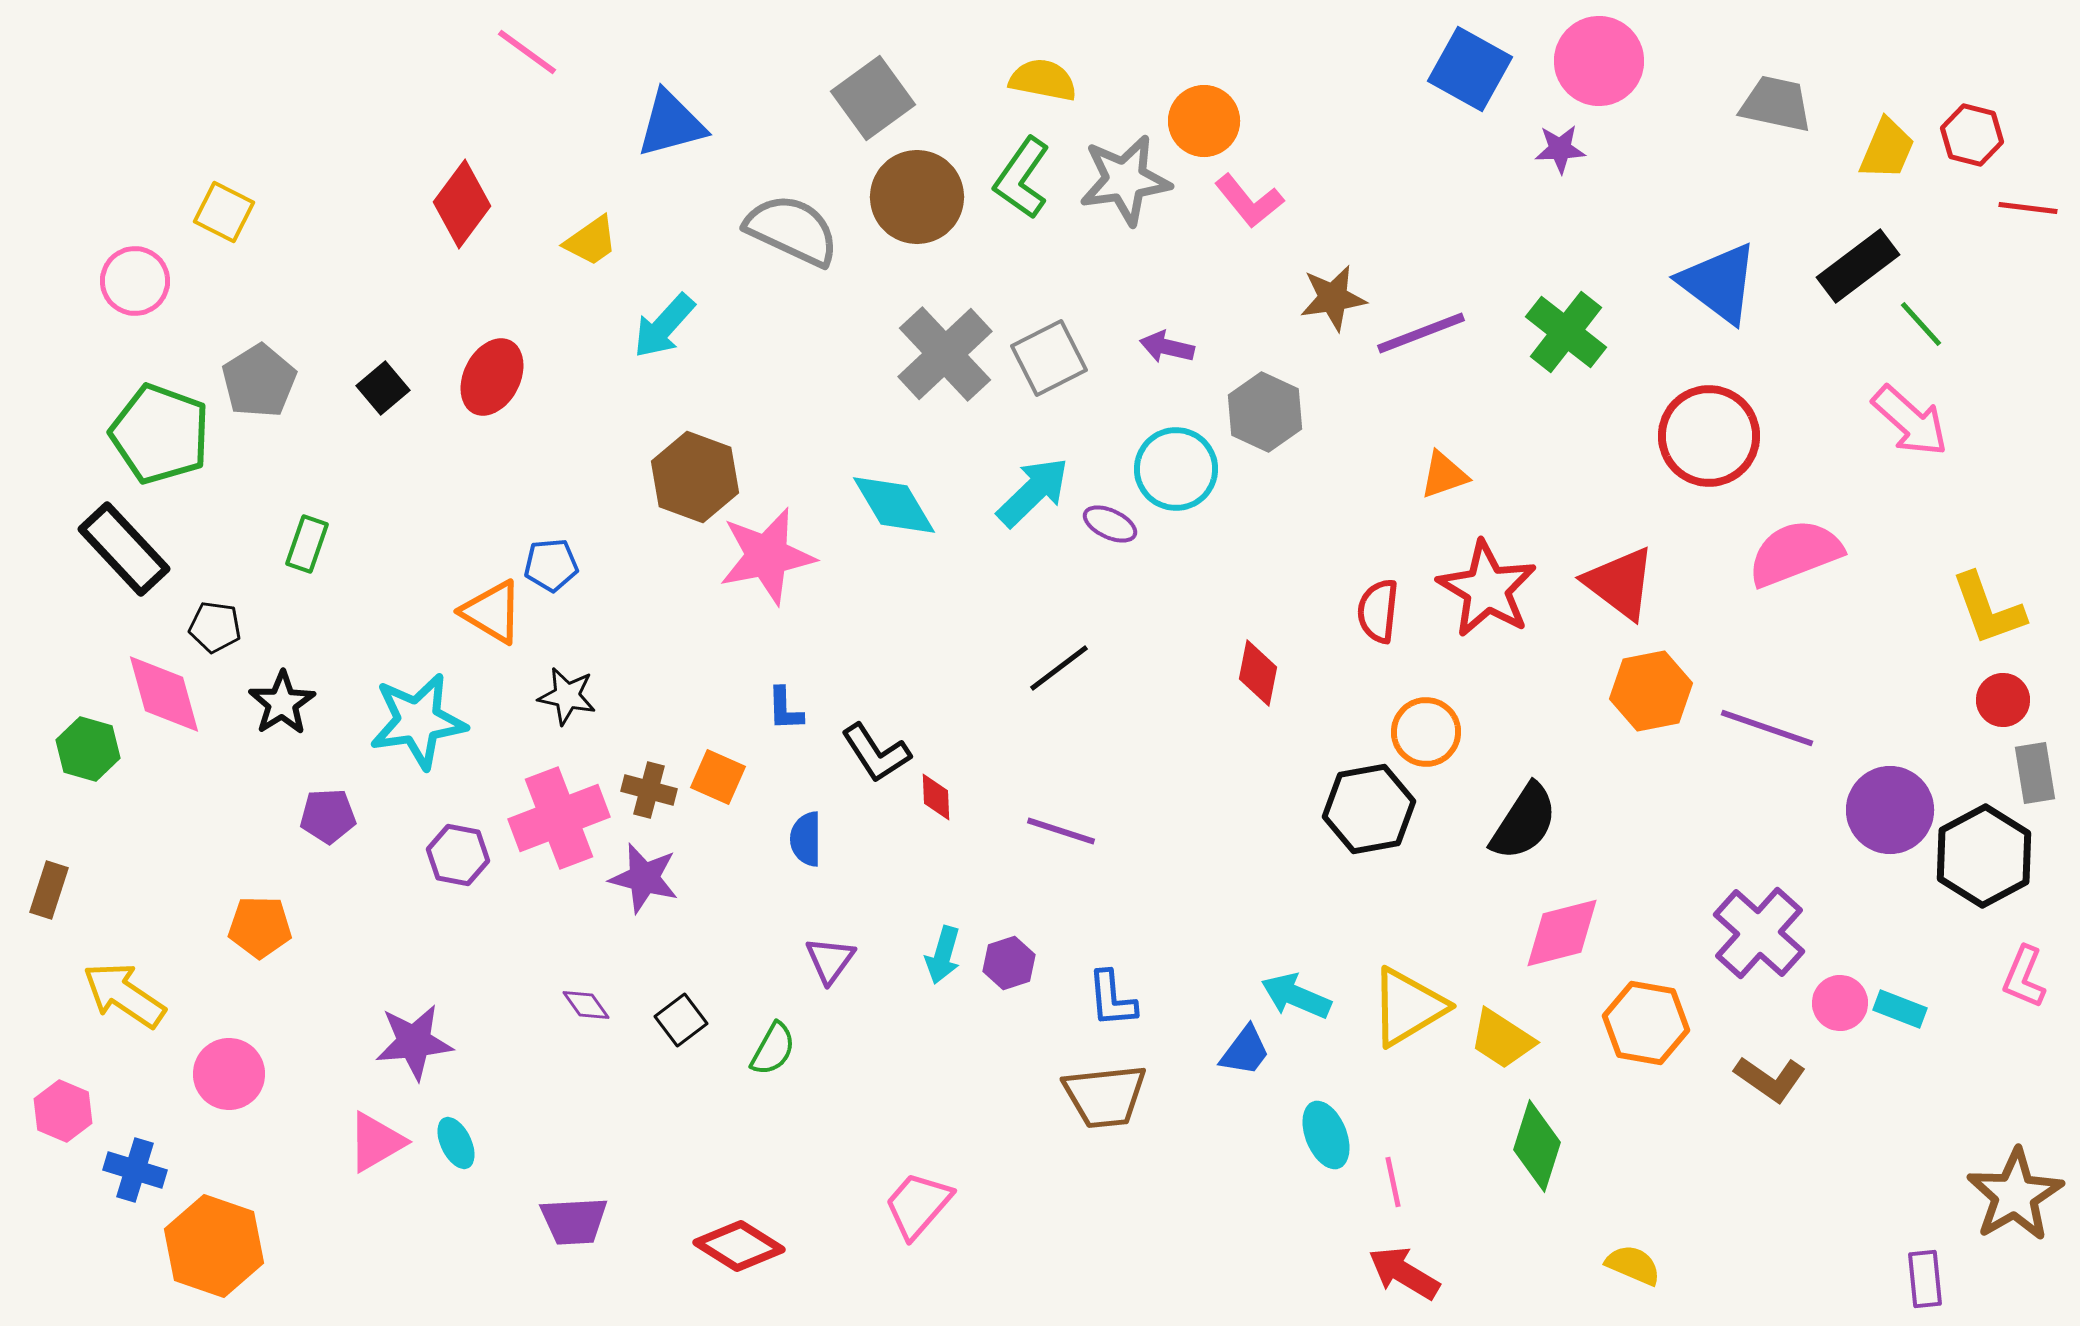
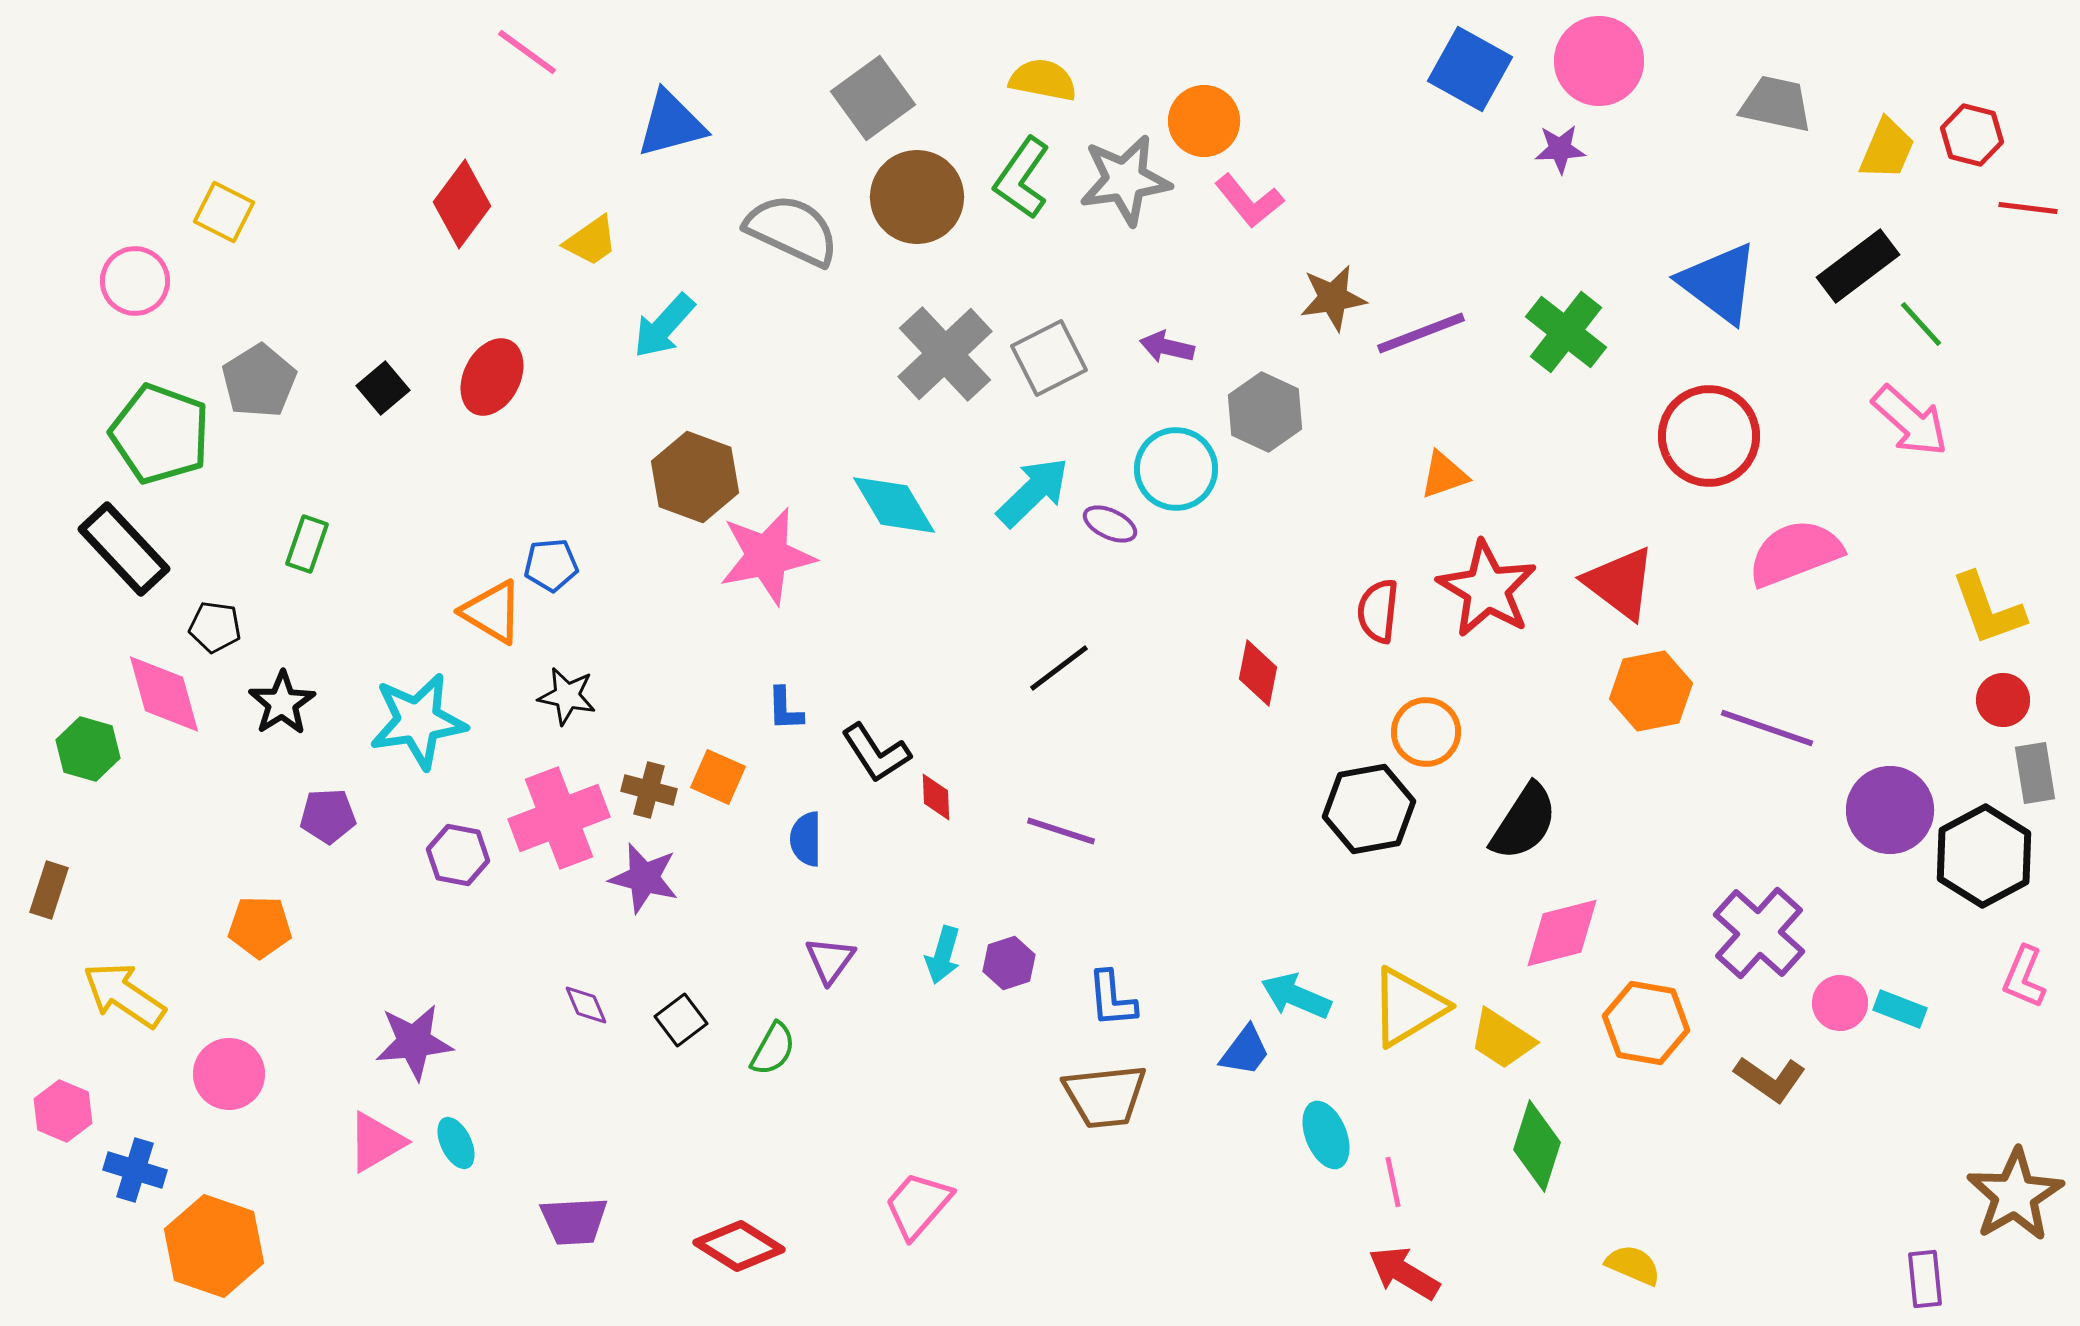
purple diamond at (586, 1005): rotated 12 degrees clockwise
